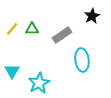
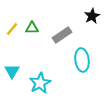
green triangle: moved 1 px up
cyan star: moved 1 px right
